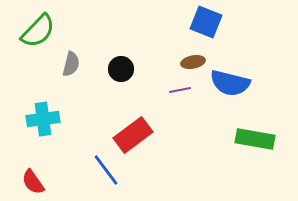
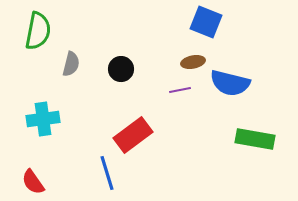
green semicircle: rotated 33 degrees counterclockwise
blue line: moved 1 px right, 3 px down; rotated 20 degrees clockwise
